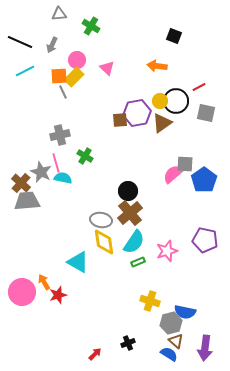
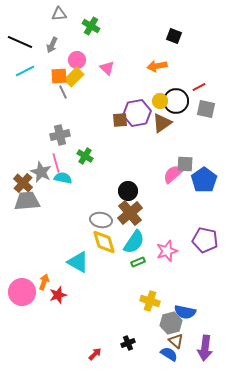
orange arrow at (157, 66): rotated 18 degrees counterclockwise
gray square at (206, 113): moved 4 px up
brown cross at (21, 183): moved 2 px right
yellow diamond at (104, 242): rotated 8 degrees counterclockwise
orange arrow at (44, 282): rotated 49 degrees clockwise
